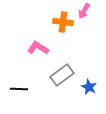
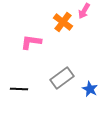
orange cross: rotated 30 degrees clockwise
pink L-shape: moved 7 px left, 6 px up; rotated 25 degrees counterclockwise
gray rectangle: moved 3 px down
blue star: moved 1 px right, 2 px down
